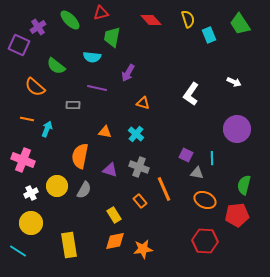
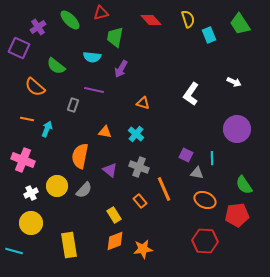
green trapezoid at (112, 37): moved 3 px right
purple square at (19, 45): moved 3 px down
purple arrow at (128, 73): moved 7 px left, 4 px up
purple line at (97, 88): moved 3 px left, 2 px down
gray rectangle at (73, 105): rotated 72 degrees counterclockwise
purple triangle at (110, 170): rotated 21 degrees clockwise
green semicircle at (244, 185): rotated 48 degrees counterclockwise
gray semicircle at (84, 190): rotated 12 degrees clockwise
orange diamond at (115, 241): rotated 10 degrees counterclockwise
cyan line at (18, 251): moved 4 px left; rotated 18 degrees counterclockwise
